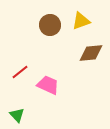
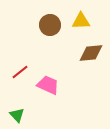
yellow triangle: rotated 18 degrees clockwise
